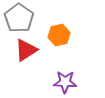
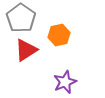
gray pentagon: moved 2 px right
purple star: rotated 25 degrees counterclockwise
